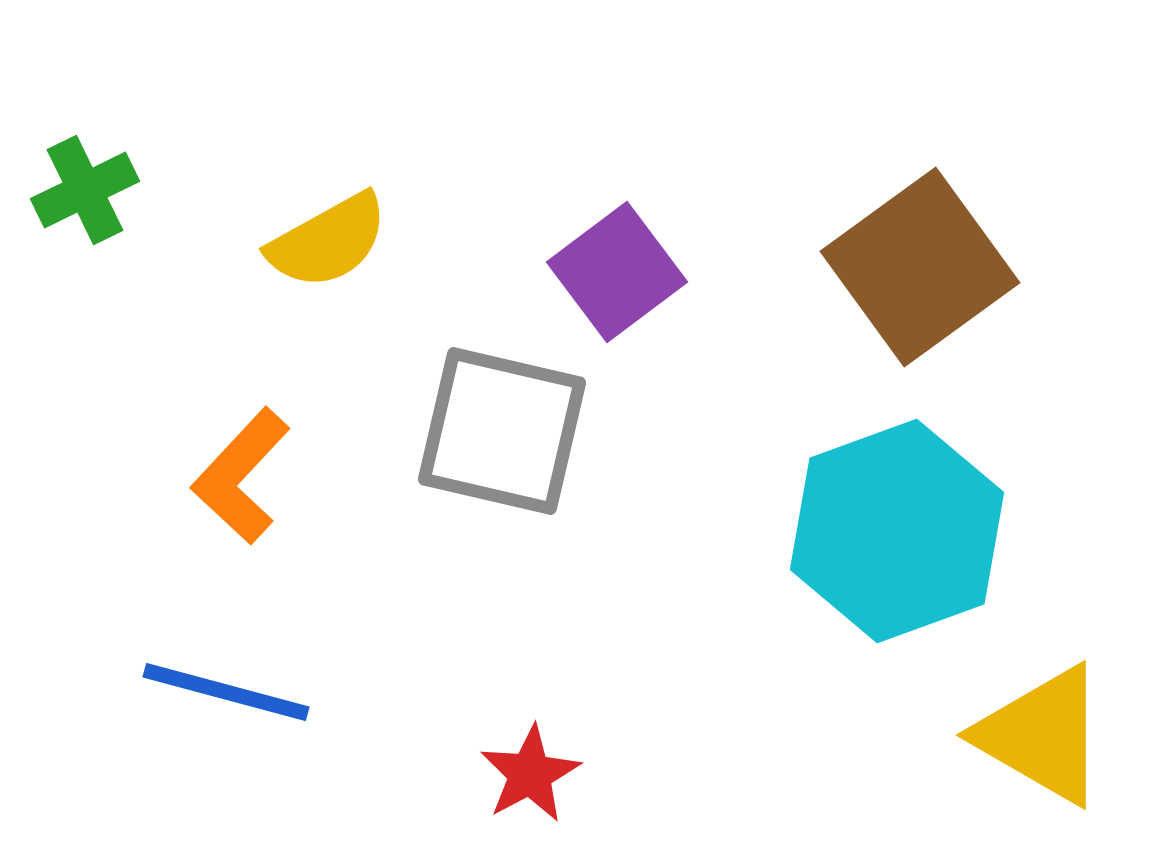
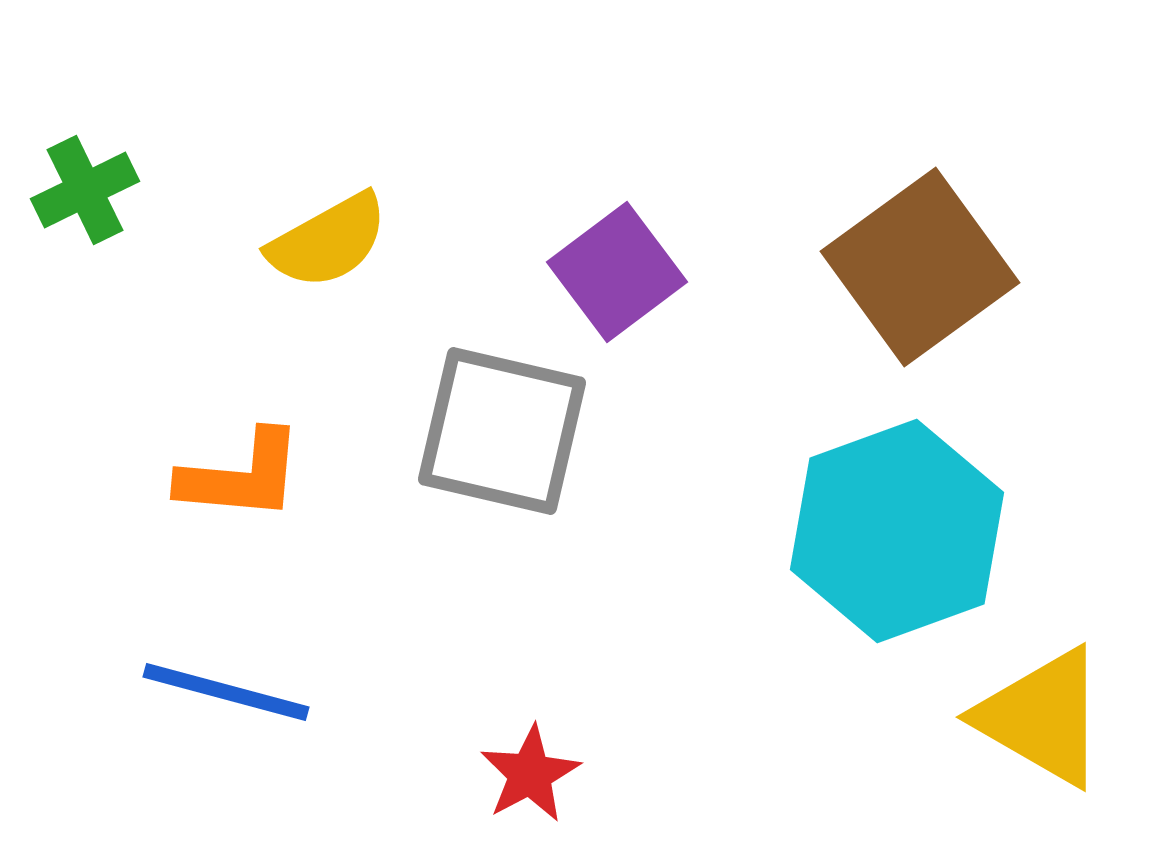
orange L-shape: rotated 128 degrees counterclockwise
yellow triangle: moved 18 px up
